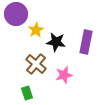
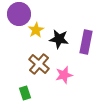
purple circle: moved 3 px right
black star: moved 3 px right, 3 px up
brown cross: moved 3 px right
green rectangle: moved 2 px left
